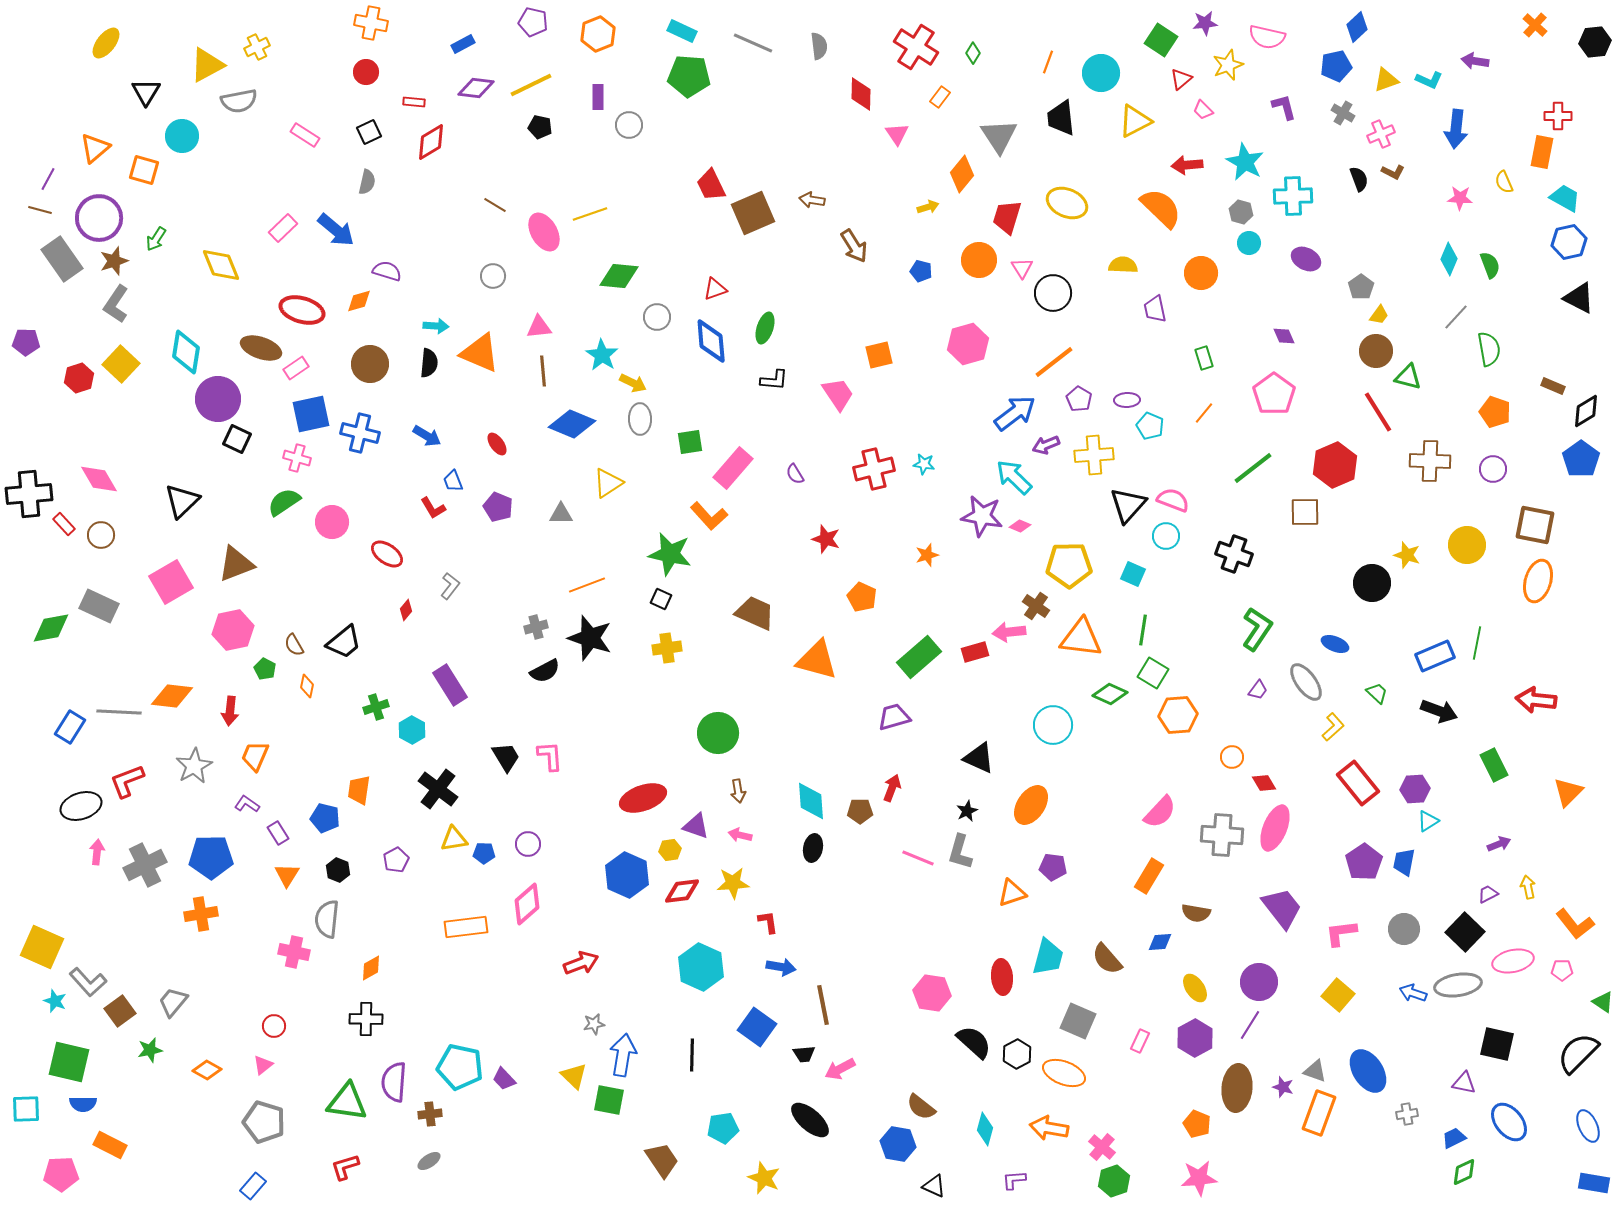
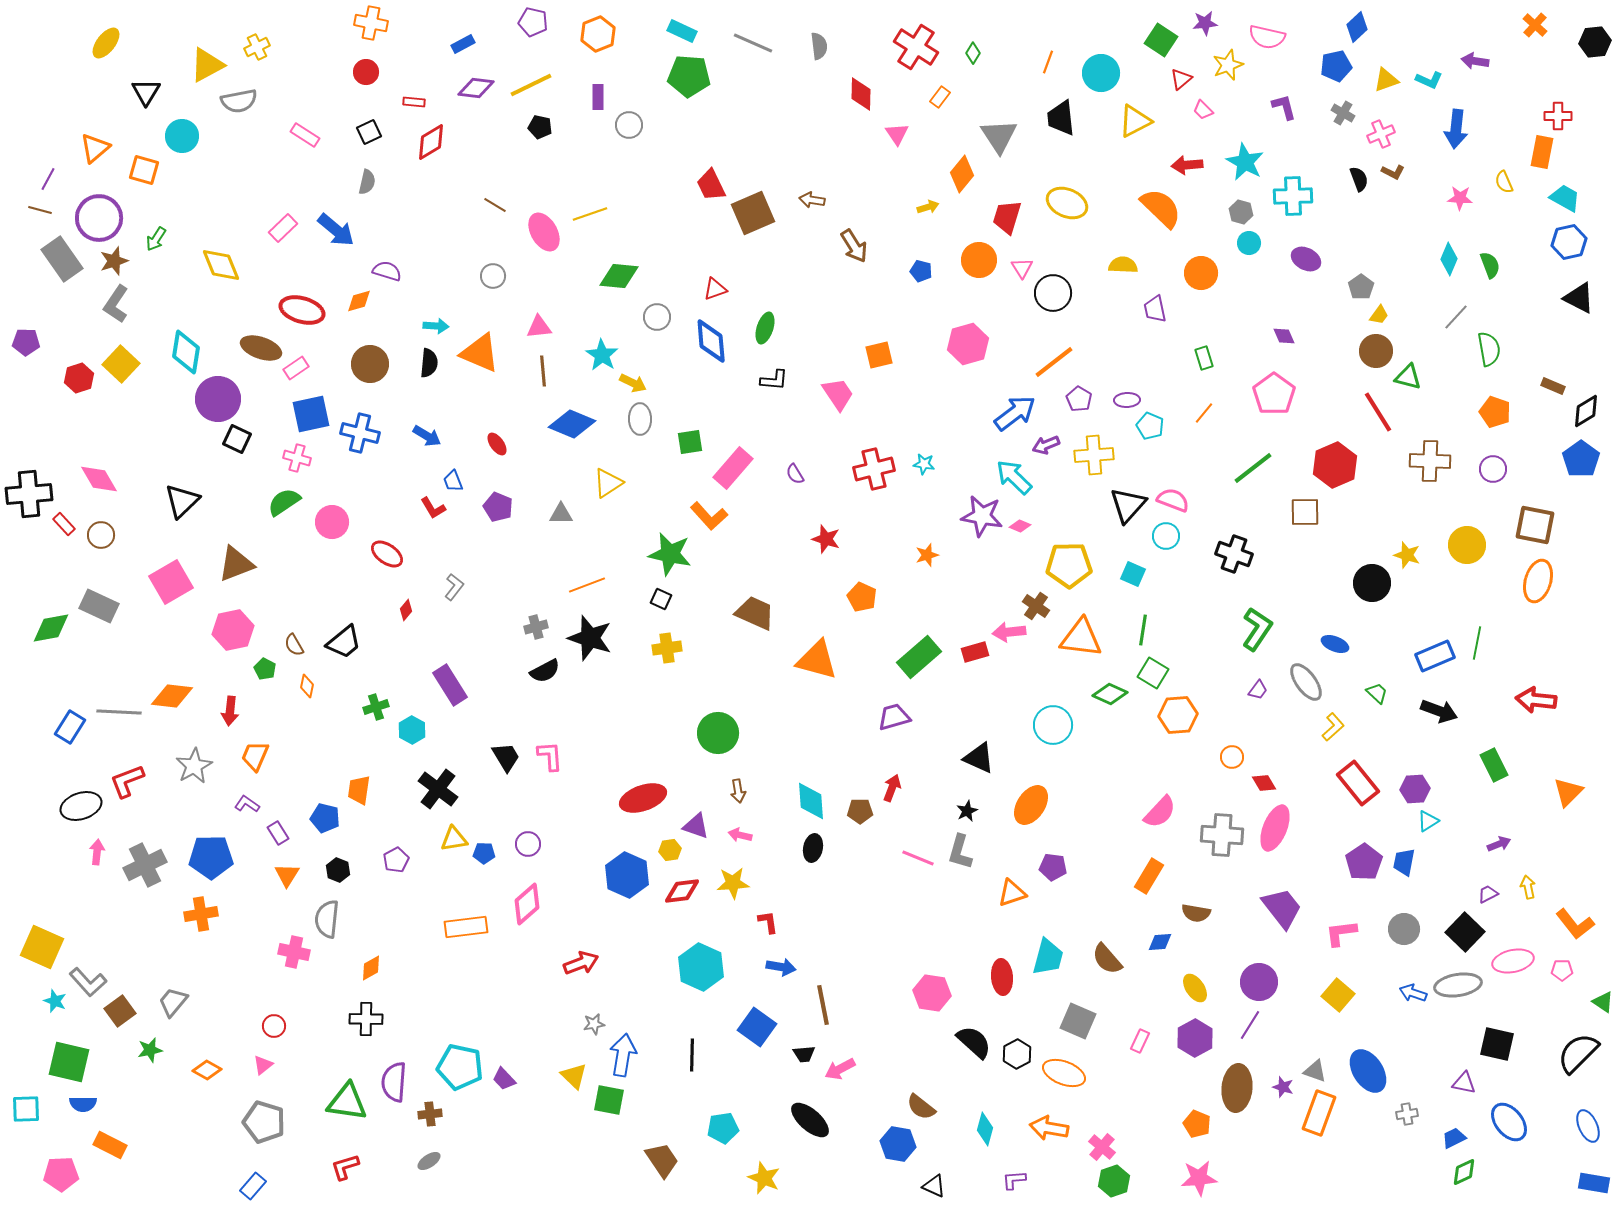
gray L-shape at (450, 586): moved 4 px right, 1 px down
